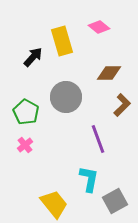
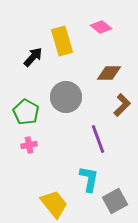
pink diamond: moved 2 px right
pink cross: moved 4 px right; rotated 28 degrees clockwise
